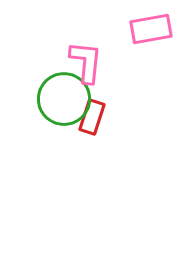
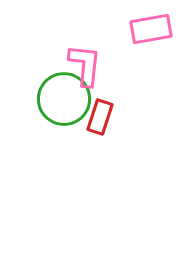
pink L-shape: moved 1 px left, 3 px down
red rectangle: moved 8 px right
